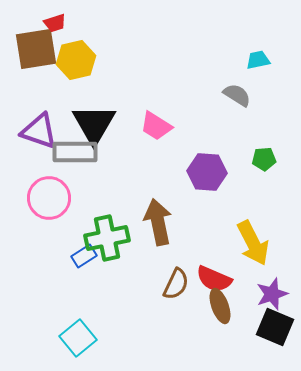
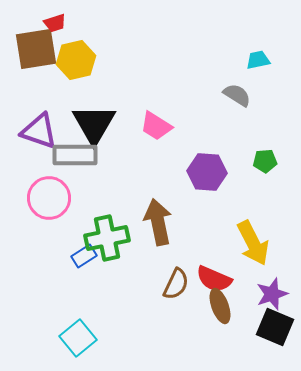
gray rectangle: moved 3 px down
green pentagon: moved 1 px right, 2 px down
